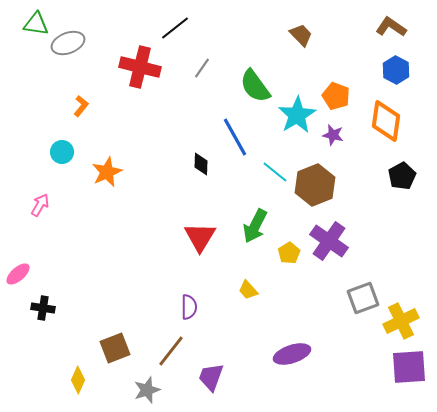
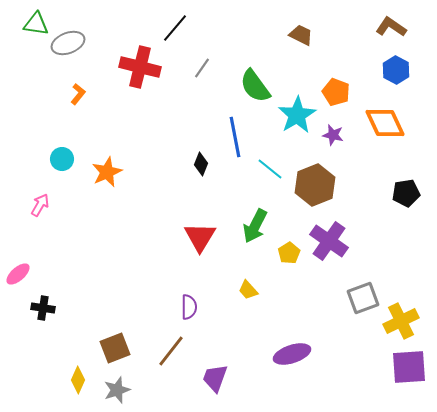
black line: rotated 12 degrees counterclockwise
brown trapezoid: rotated 20 degrees counterclockwise
orange pentagon: moved 4 px up
orange L-shape: moved 3 px left, 12 px up
orange diamond: moved 1 px left, 2 px down; rotated 33 degrees counterclockwise
blue line: rotated 18 degrees clockwise
cyan circle: moved 7 px down
black diamond: rotated 20 degrees clockwise
cyan line: moved 5 px left, 3 px up
black pentagon: moved 4 px right, 17 px down; rotated 20 degrees clockwise
purple trapezoid: moved 4 px right, 1 px down
gray star: moved 30 px left
